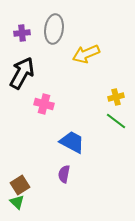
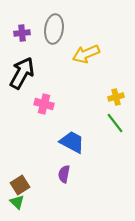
green line: moved 1 px left, 2 px down; rotated 15 degrees clockwise
